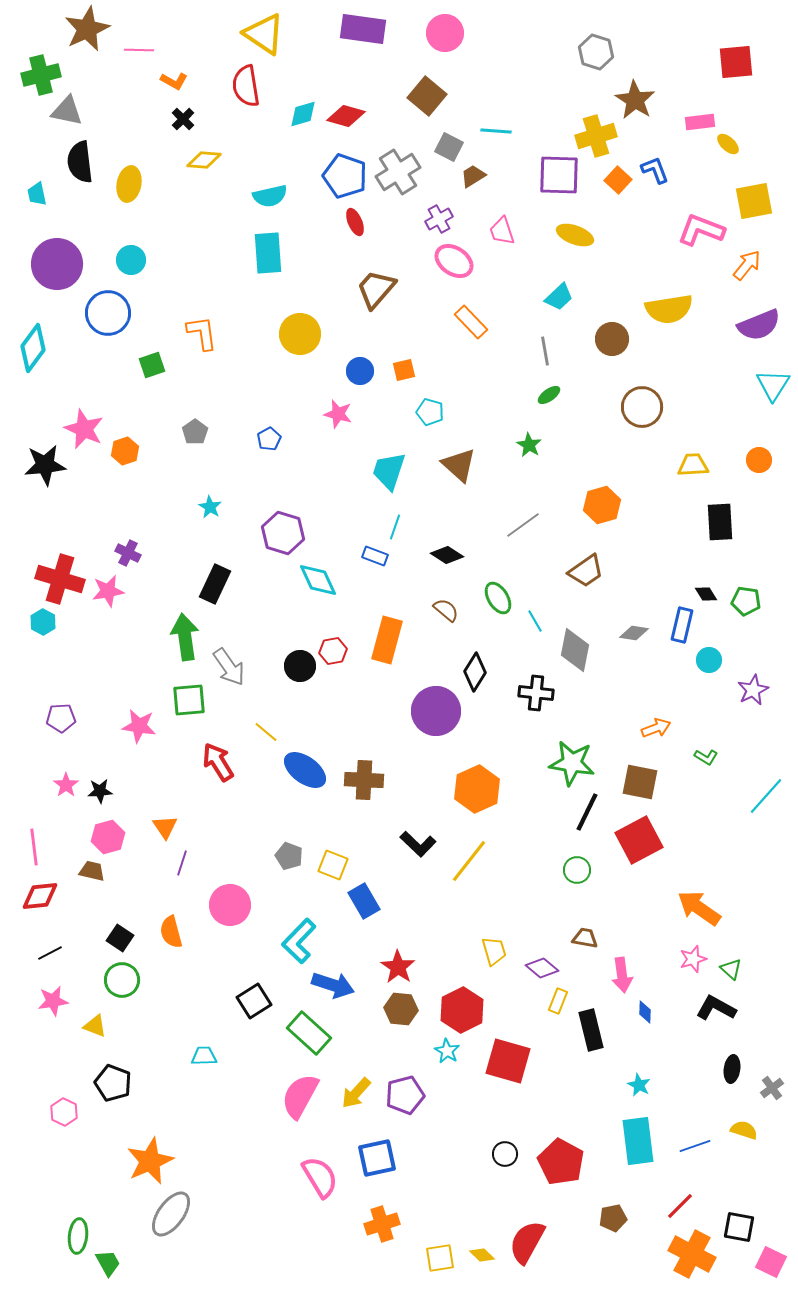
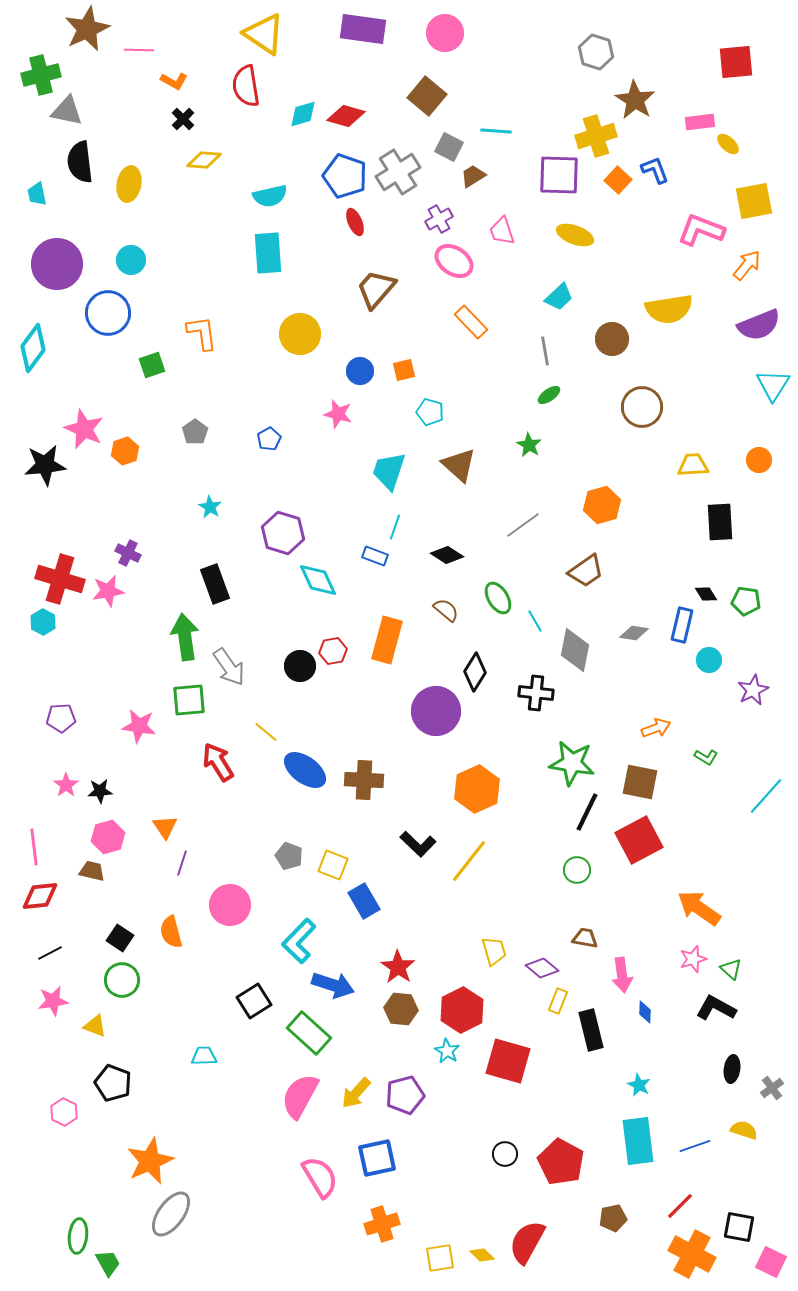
black rectangle at (215, 584): rotated 45 degrees counterclockwise
